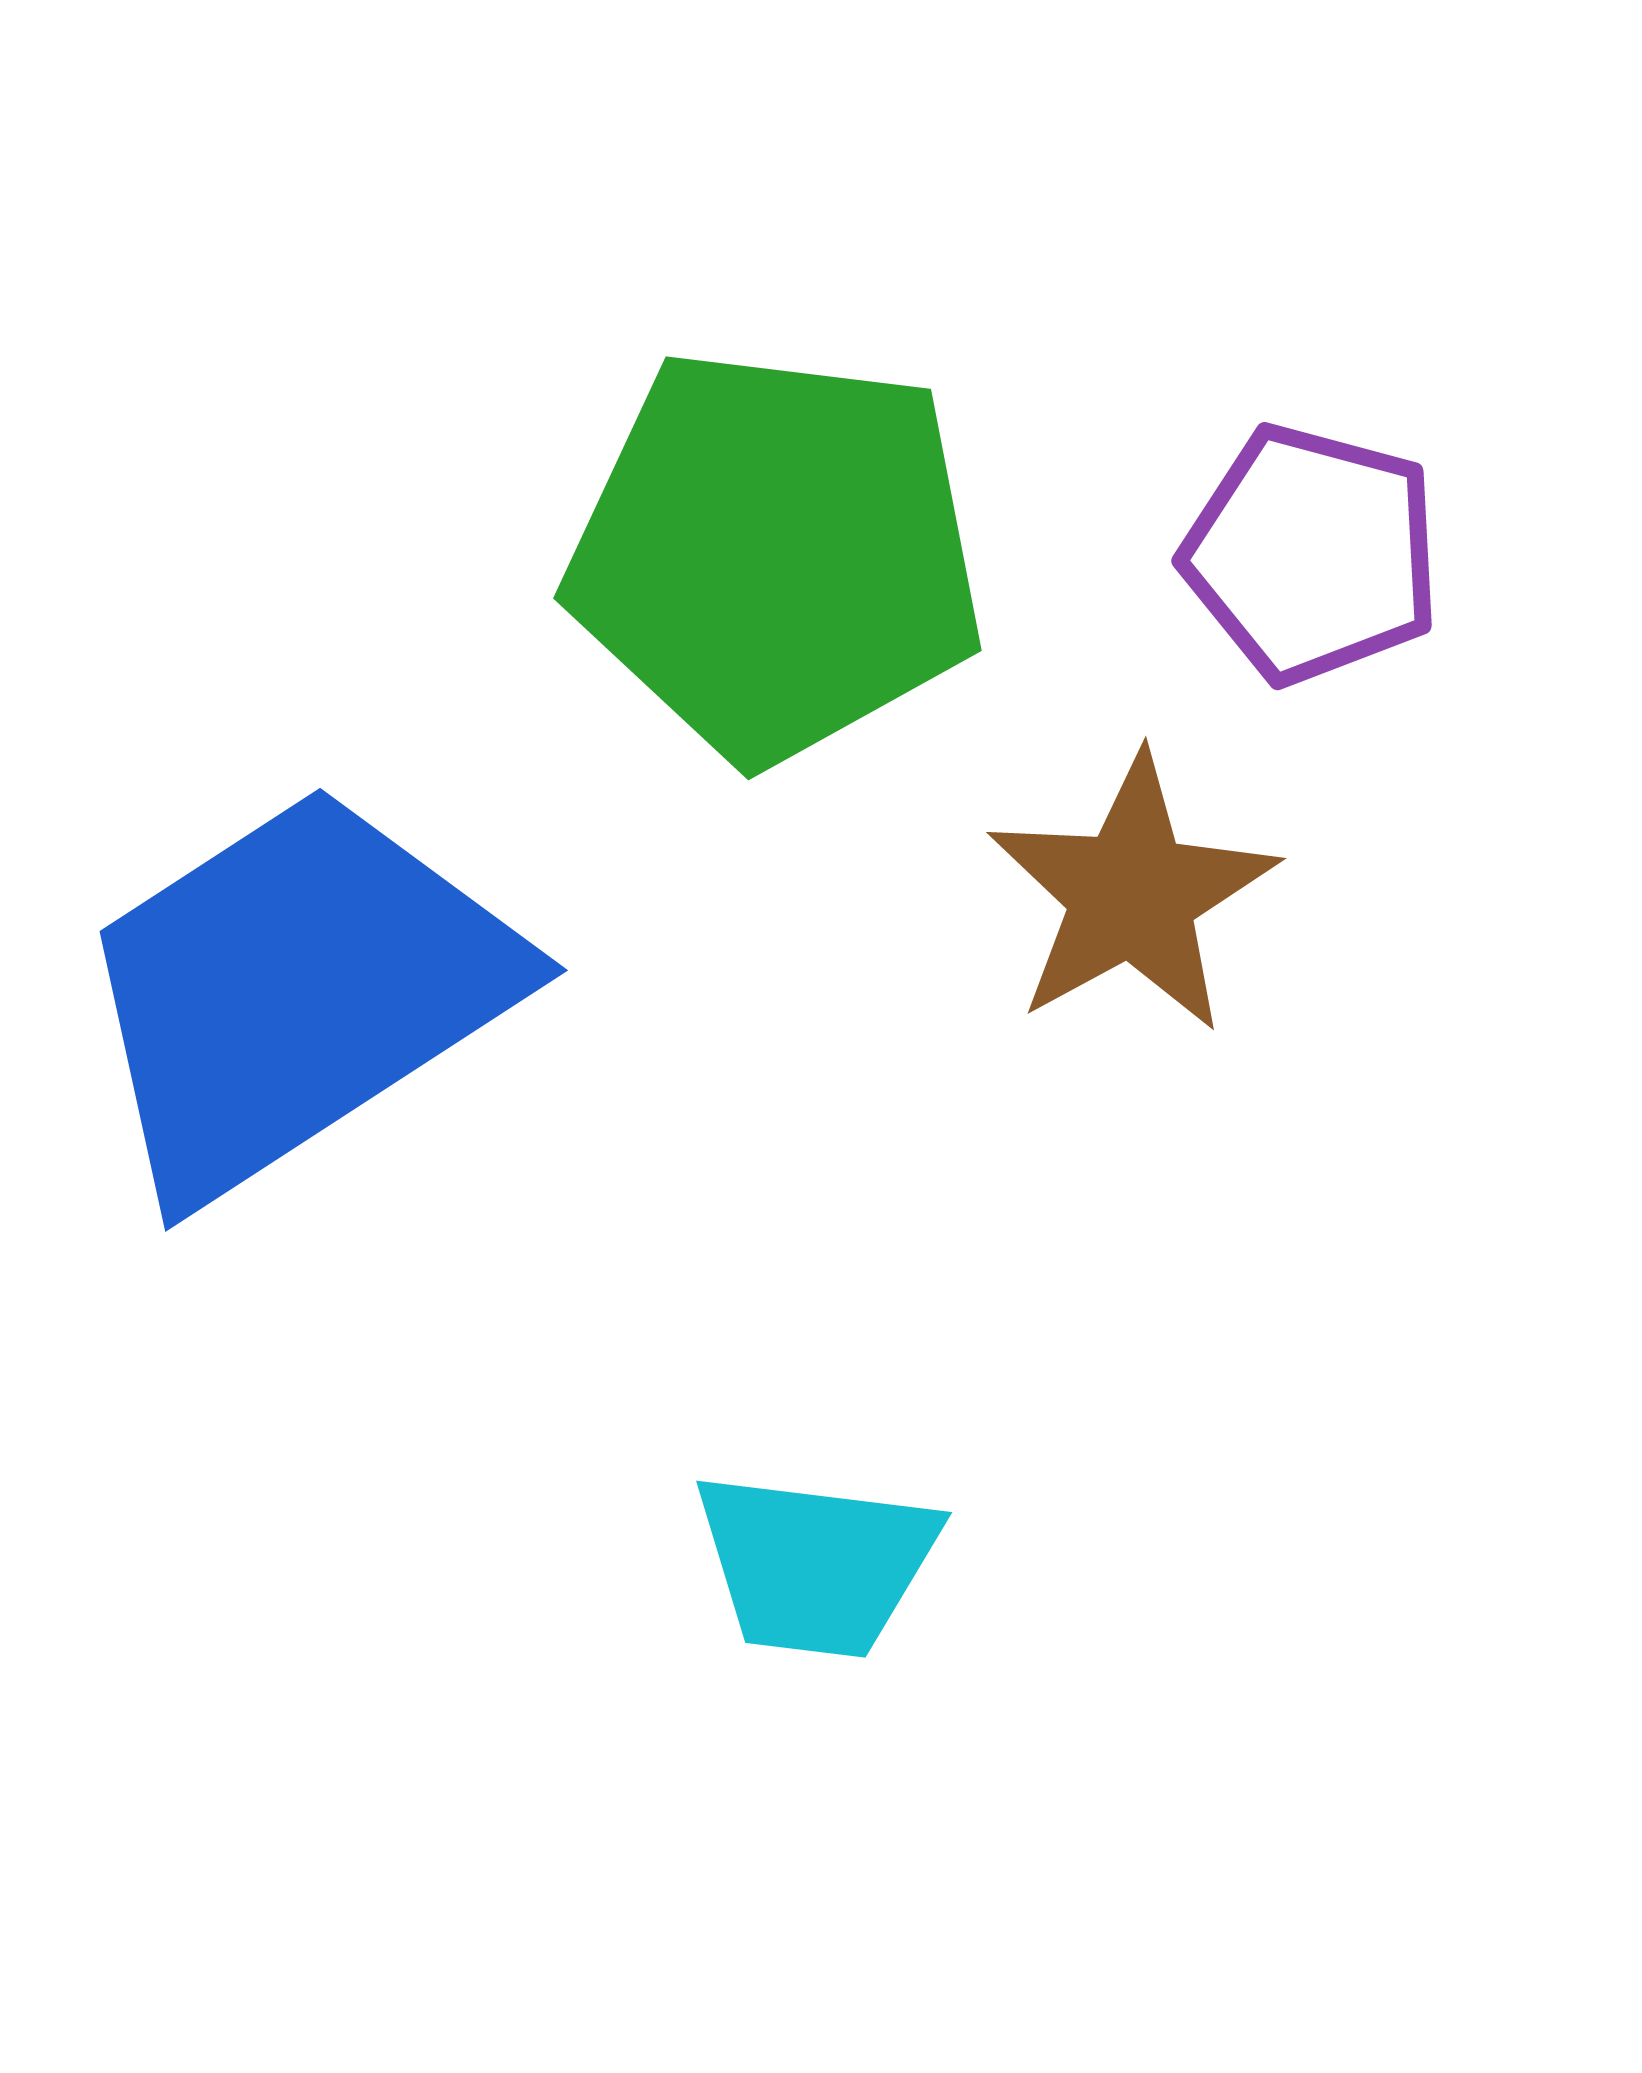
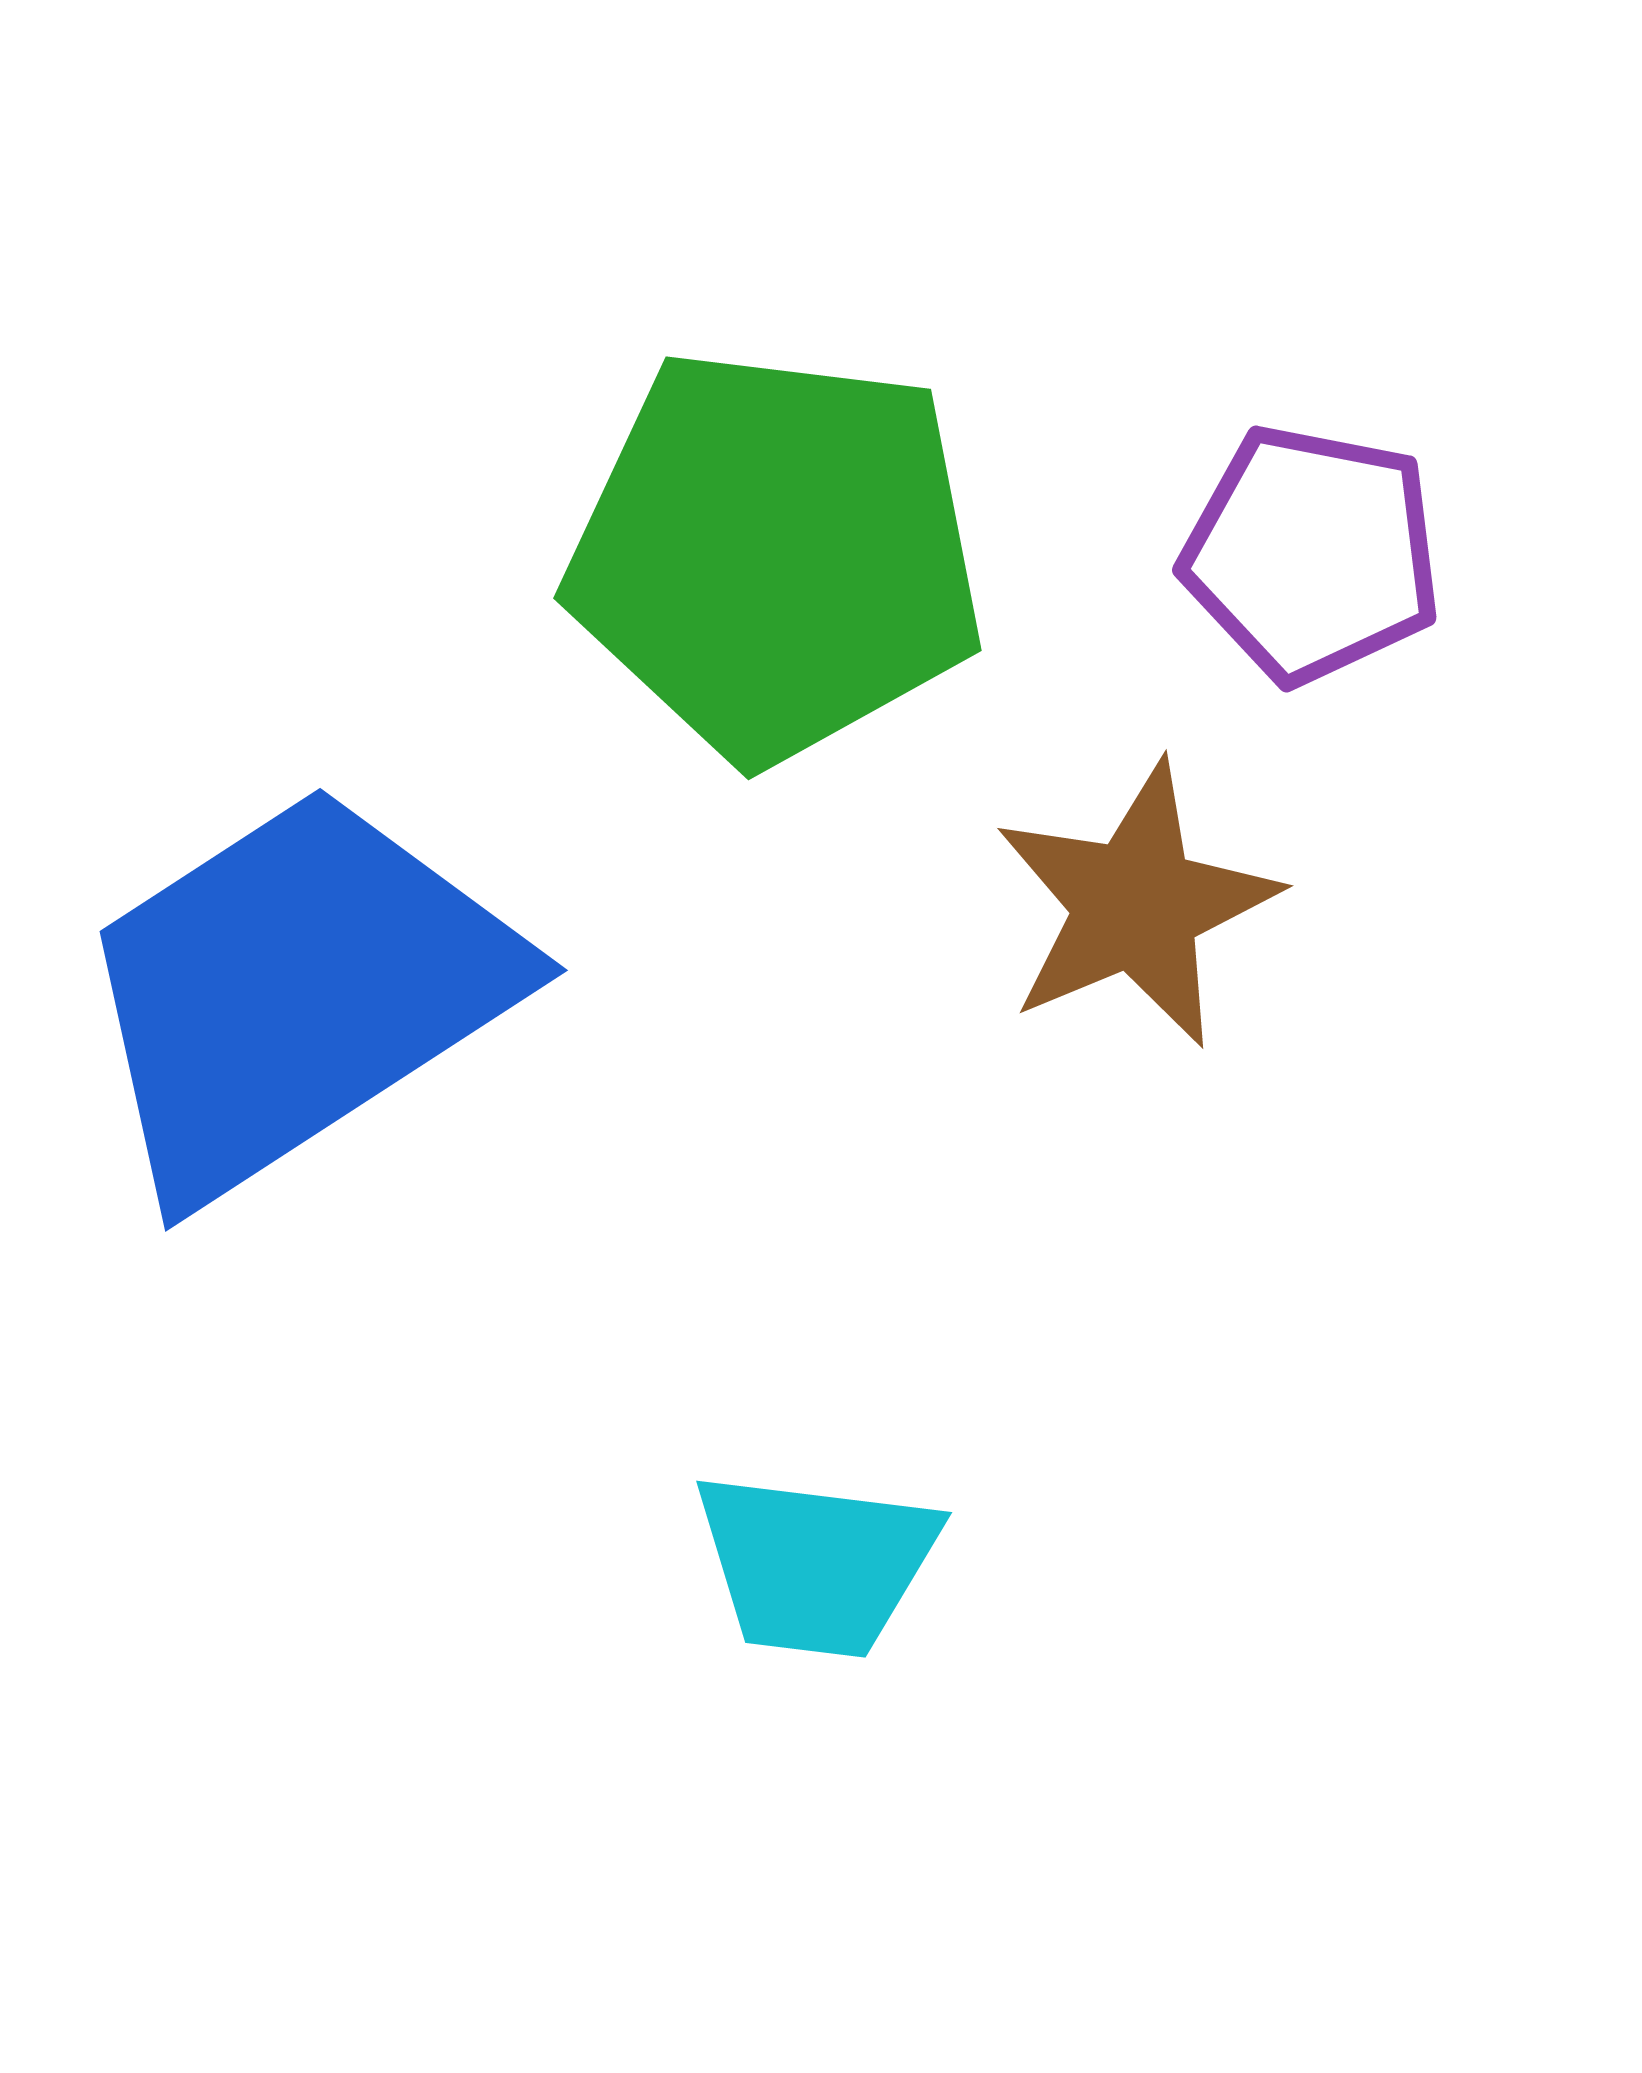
purple pentagon: rotated 4 degrees counterclockwise
brown star: moved 4 px right, 11 px down; rotated 6 degrees clockwise
